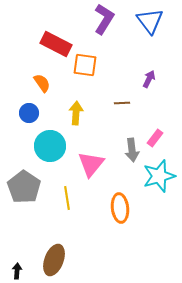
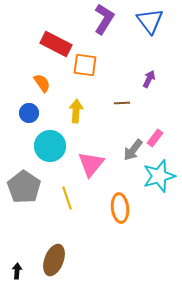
yellow arrow: moved 2 px up
gray arrow: moved 1 px right; rotated 45 degrees clockwise
yellow line: rotated 10 degrees counterclockwise
